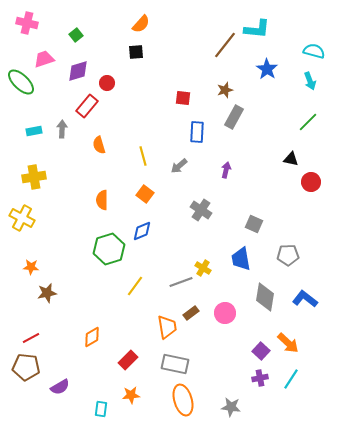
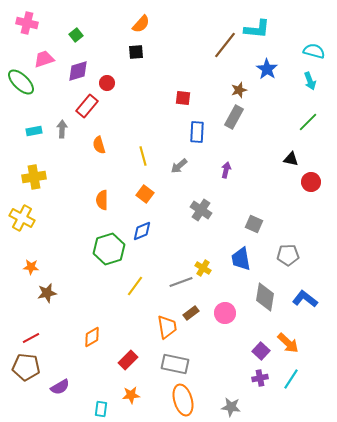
brown star at (225, 90): moved 14 px right
